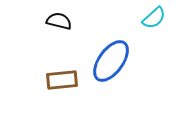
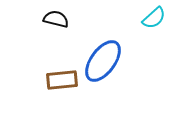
black semicircle: moved 3 px left, 2 px up
blue ellipse: moved 8 px left
